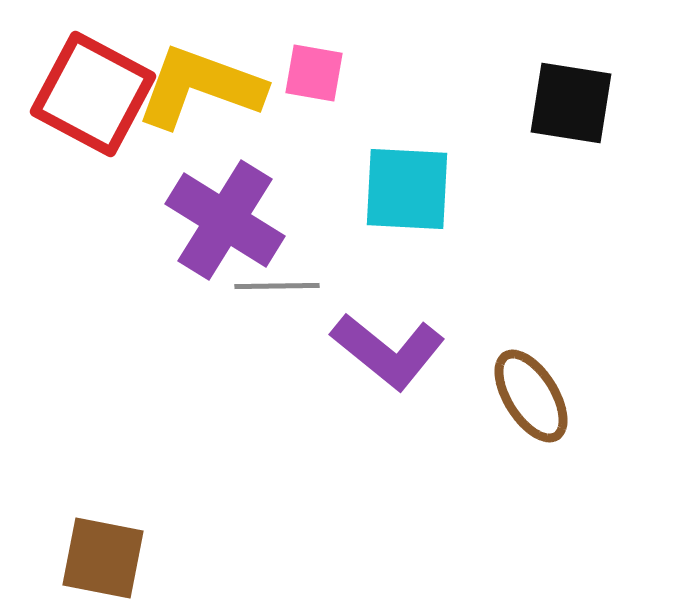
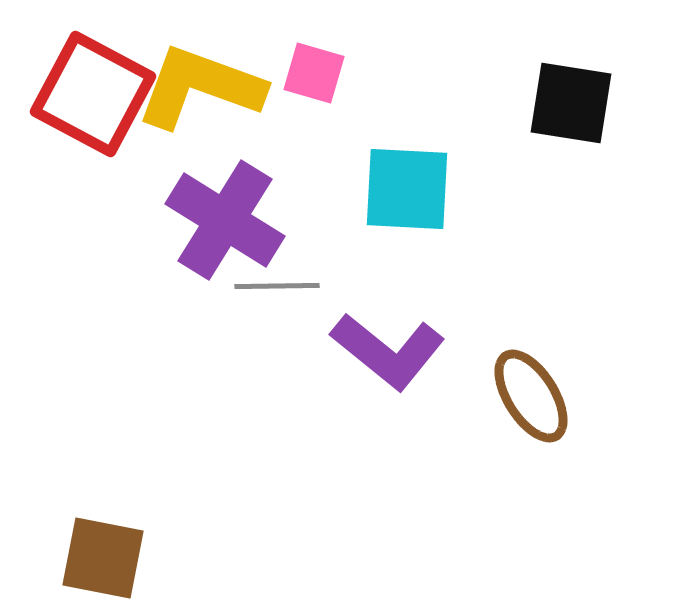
pink square: rotated 6 degrees clockwise
